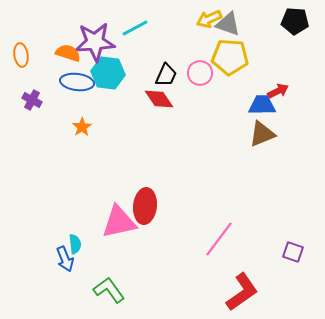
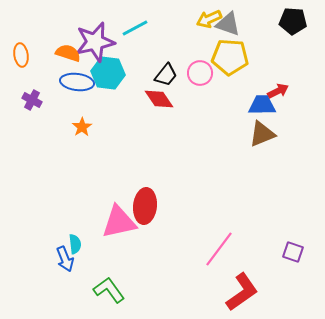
black pentagon: moved 2 px left
purple star: rotated 9 degrees counterclockwise
black trapezoid: rotated 15 degrees clockwise
pink line: moved 10 px down
